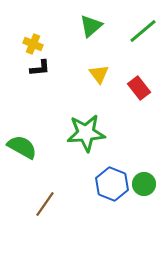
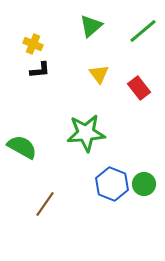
black L-shape: moved 2 px down
